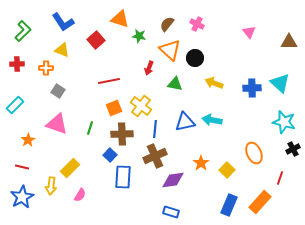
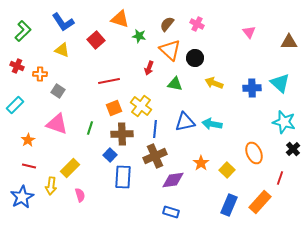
red cross at (17, 64): moved 2 px down; rotated 24 degrees clockwise
orange cross at (46, 68): moved 6 px left, 6 px down
cyan arrow at (212, 120): moved 4 px down
black cross at (293, 149): rotated 16 degrees counterclockwise
red line at (22, 167): moved 7 px right, 1 px up
pink semicircle at (80, 195): rotated 48 degrees counterclockwise
